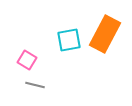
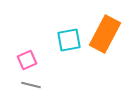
pink square: rotated 36 degrees clockwise
gray line: moved 4 px left
